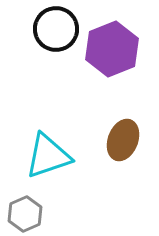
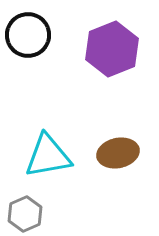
black circle: moved 28 px left, 6 px down
brown ellipse: moved 5 px left, 13 px down; rotated 57 degrees clockwise
cyan triangle: rotated 9 degrees clockwise
